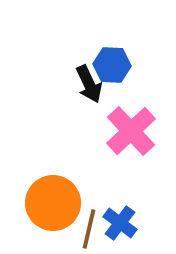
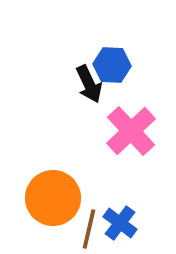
orange circle: moved 5 px up
